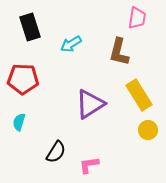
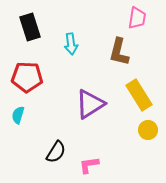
cyan arrow: rotated 65 degrees counterclockwise
red pentagon: moved 4 px right, 2 px up
cyan semicircle: moved 1 px left, 7 px up
